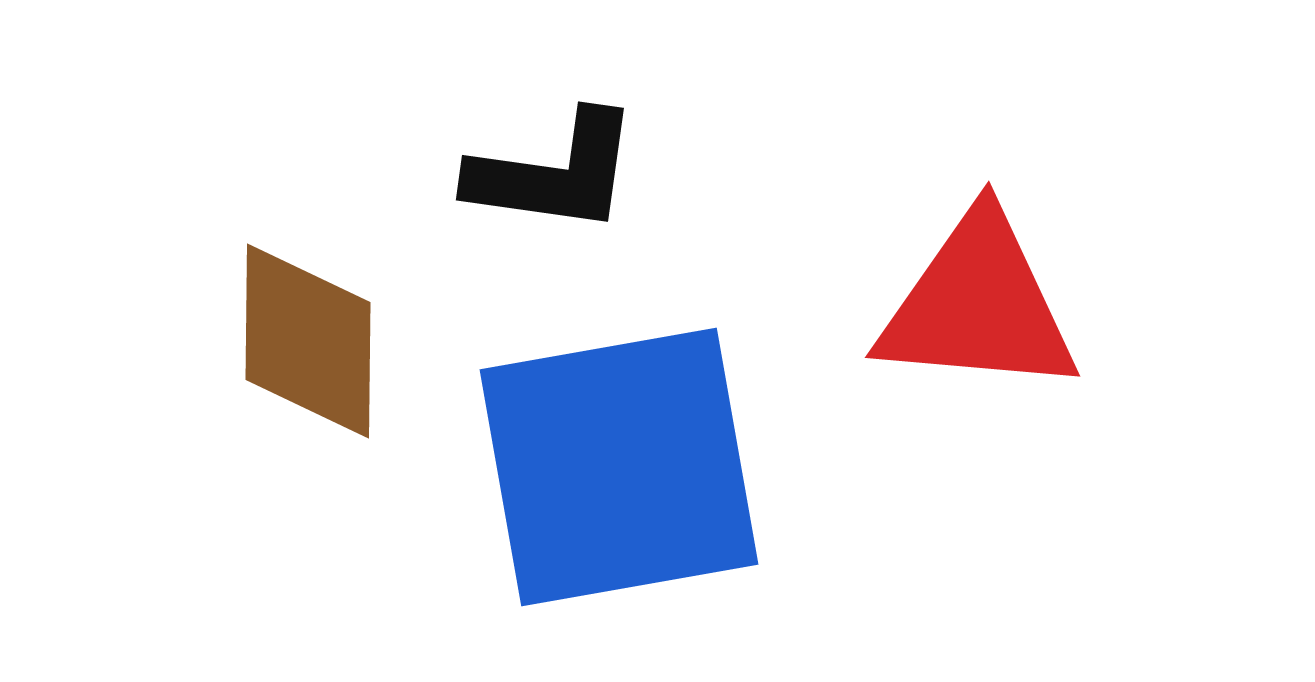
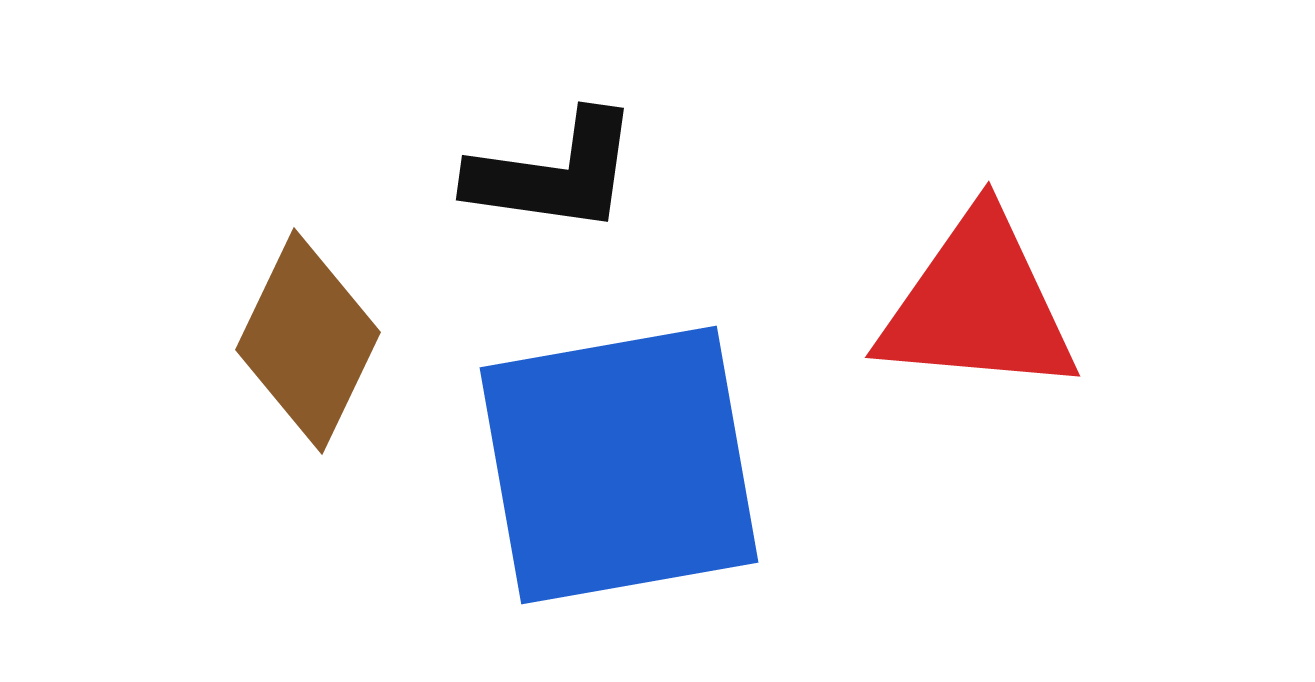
brown diamond: rotated 25 degrees clockwise
blue square: moved 2 px up
